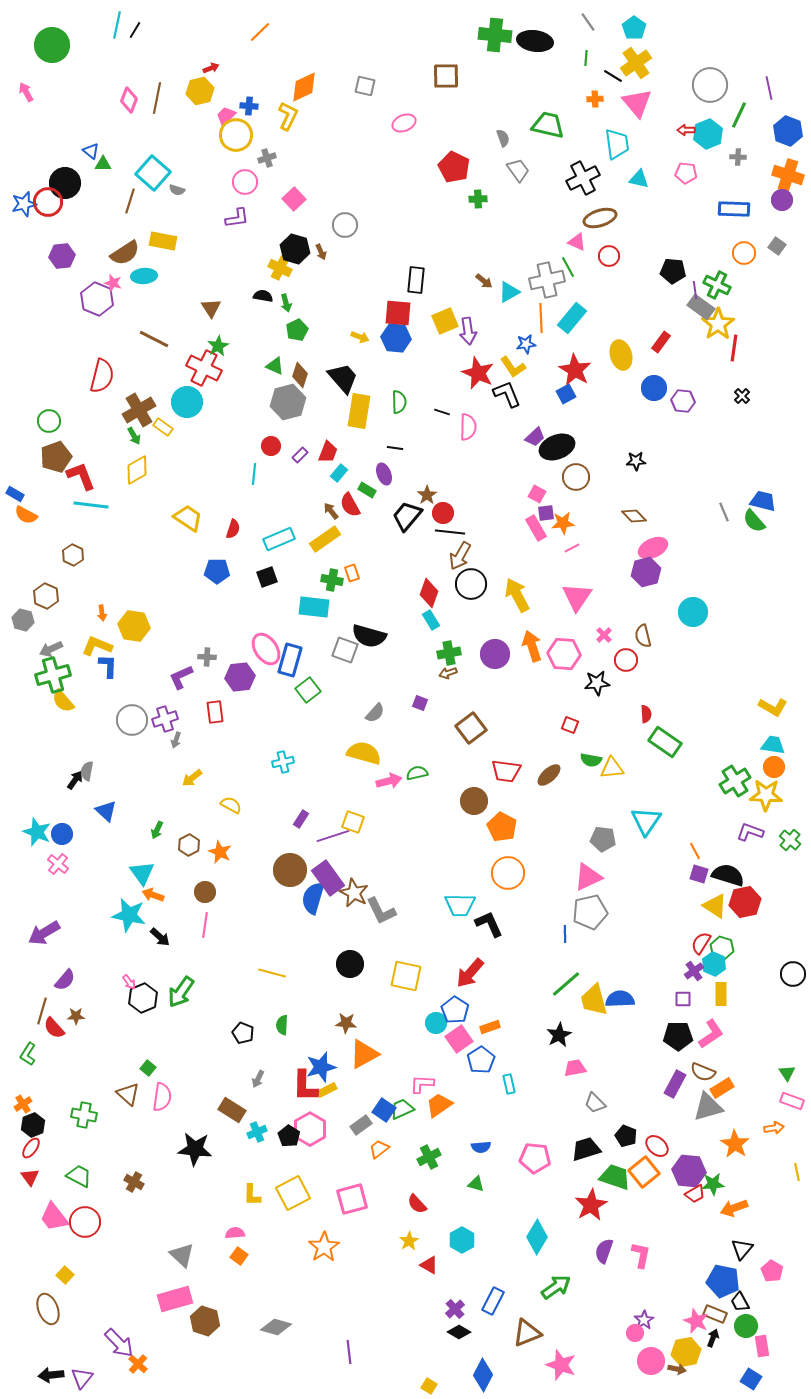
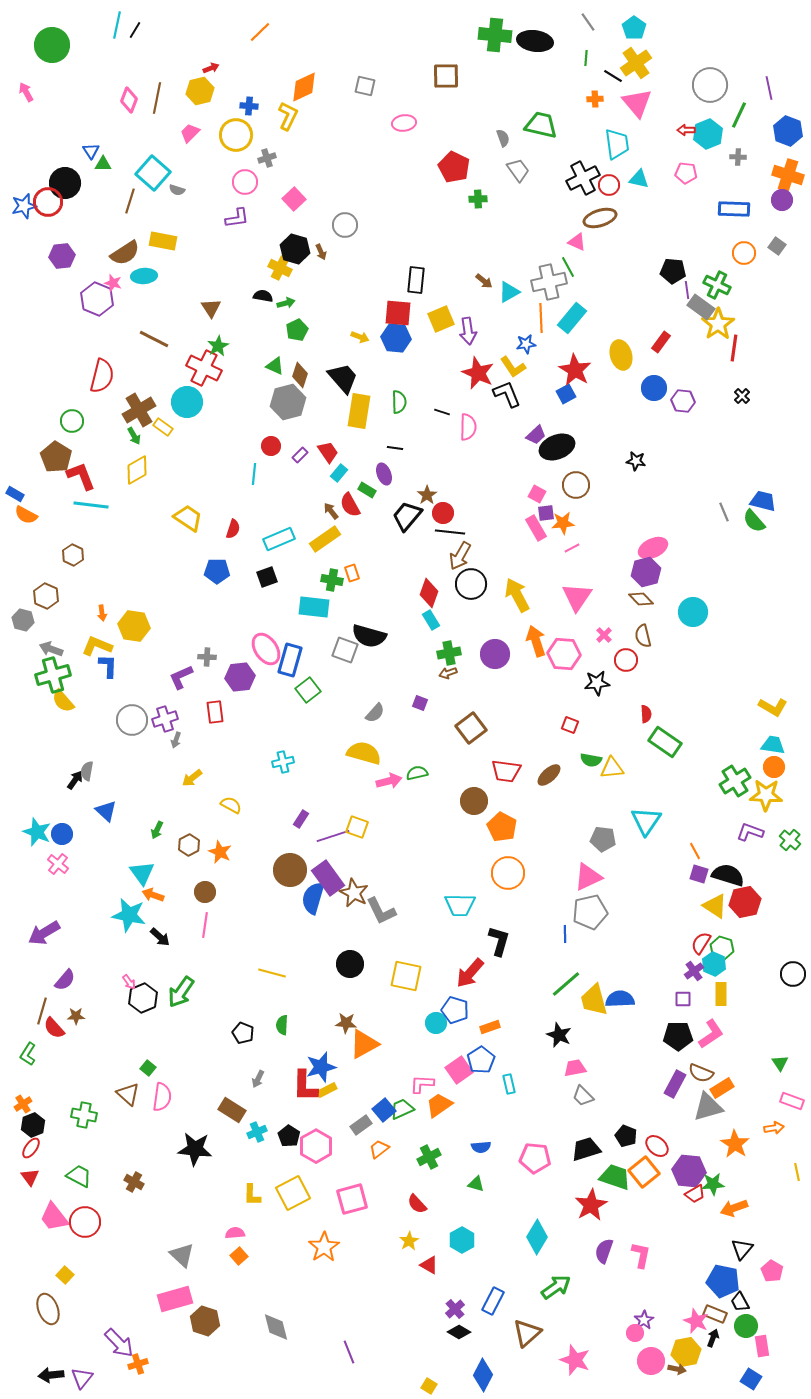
pink trapezoid at (226, 116): moved 36 px left, 17 px down
pink ellipse at (404, 123): rotated 15 degrees clockwise
green trapezoid at (548, 125): moved 7 px left
blue triangle at (91, 151): rotated 18 degrees clockwise
blue star at (24, 204): moved 2 px down
red circle at (609, 256): moved 71 px up
gray cross at (547, 280): moved 2 px right, 2 px down
purple line at (695, 290): moved 8 px left
green arrow at (286, 303): rotated 90 degrees counterclockwise
yellow square at (445, 321): moved 4 px left, 2 px up
green circle at (49, 421): moved 23 px right
purple trapezoid at (535, 437): moved 1 px right, 2 px up
red trapezoid at (328, 452): rotated 55 degrees counterclockwise
brown pentagon at (56, 457): rotated 20 degrees counterclockwise
black star at (636, 461): rotated 12 degrees clockwise
brown circle at (576, 477): moved 8 px down
brown diamond at (634, 516): moved 7 px right, 83 px down
orange arrow at (532, 646): moved 4 px right, 5 px up
gray arrow at (51, 649): rotated 45 degrees clockwise
yellow square at (353, 822): moved 4 px right, 5 px down
black L-shape at (489, 924): moved 10 px right, 17 px down; rotated 40 degrees clockwise
blue pentagon at (455, 1010): rotated 16 degrees counterclockwise
black star at (559, 1035): rotated 20 degrees counterclockwise
pink square at (459, 1039): moved 31 px down
orange triangle at (364, 1054): moved 10 px up
brown semicircle at (703, 1072): moved 2 px left, 1 px down
green triangle at (787, 1073): moved 7 px left, 10 px up
gray trapezoid at (595, 1103): moved 12 px left, 7 px up
blue square at (384, 1110): rotated 15 degrees clockwise
pink hexagon at (310, 1129): moved 6 px right, 17 px down
orange square at (239, 1256): rotated 12 degrees clockwise
gray diamond at (276, 1327): rotated 60 degrees clockwise
brown triangle at (527, 1333): rotated 20 degrees counterclockwise
purple line at (349, 1352): rotated 15 degrees counterclockwise
orange cross at (138, 1364): rotated 30 degrees clockwise
pink star at (561, 1365): moved 14 px right, 5 px up
